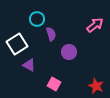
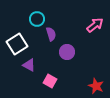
purple circle: moved 2 px left
pink square: moved 4 px left, 3 px up
